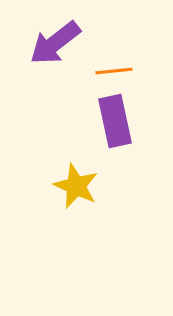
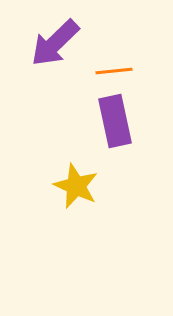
purple arrow: rotated 6 degrees counterclockwise
